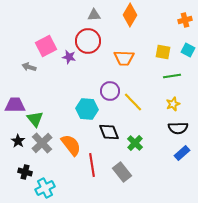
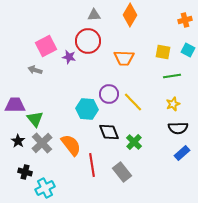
gray arrow: moved 6 px right, 3 px down
purple circle: moved 1 px left, 3 px down
green cross: moved 1 px left, 1 px up
